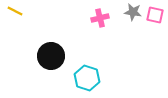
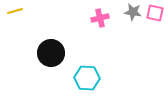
yellow line: rotated 42 degrees counterclockwise
pink square: moved 2 px up
black circle: moved 3 px up
cyan hexagon: rotated 15 degrees counterclockwise
